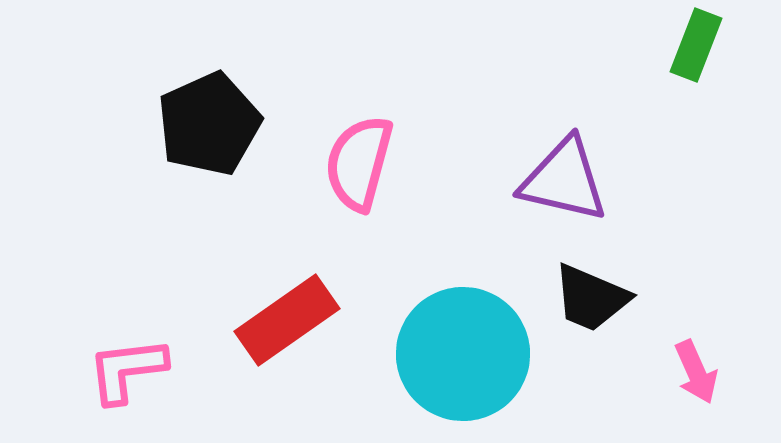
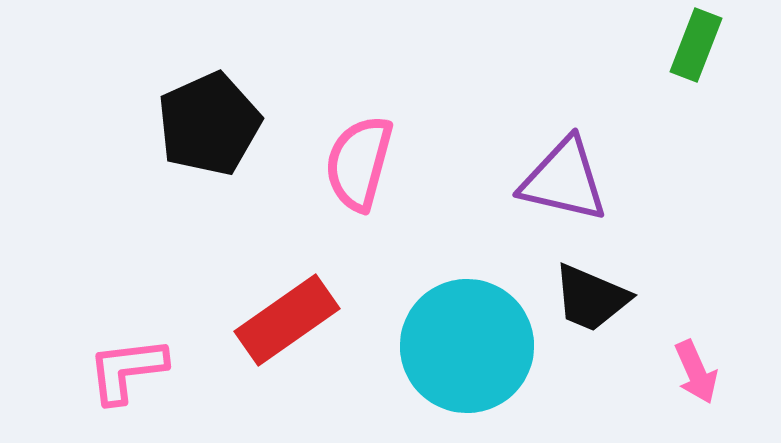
cyan circle: moved 4 px right, 8 px up
